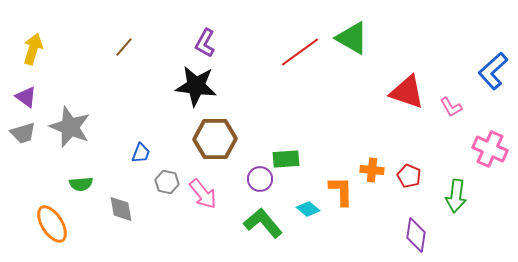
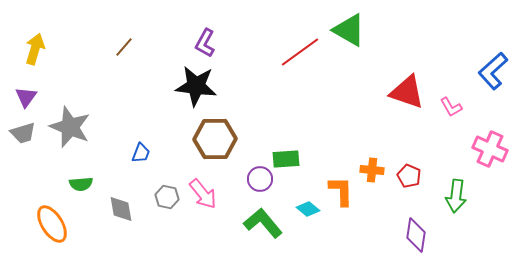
green triangle: moved 3 px left, 8 px up
yellow arrow: moved 2 px right
purple triangle: rotated 30 degrees clockwise
gray hexagon: moved 15 px down
